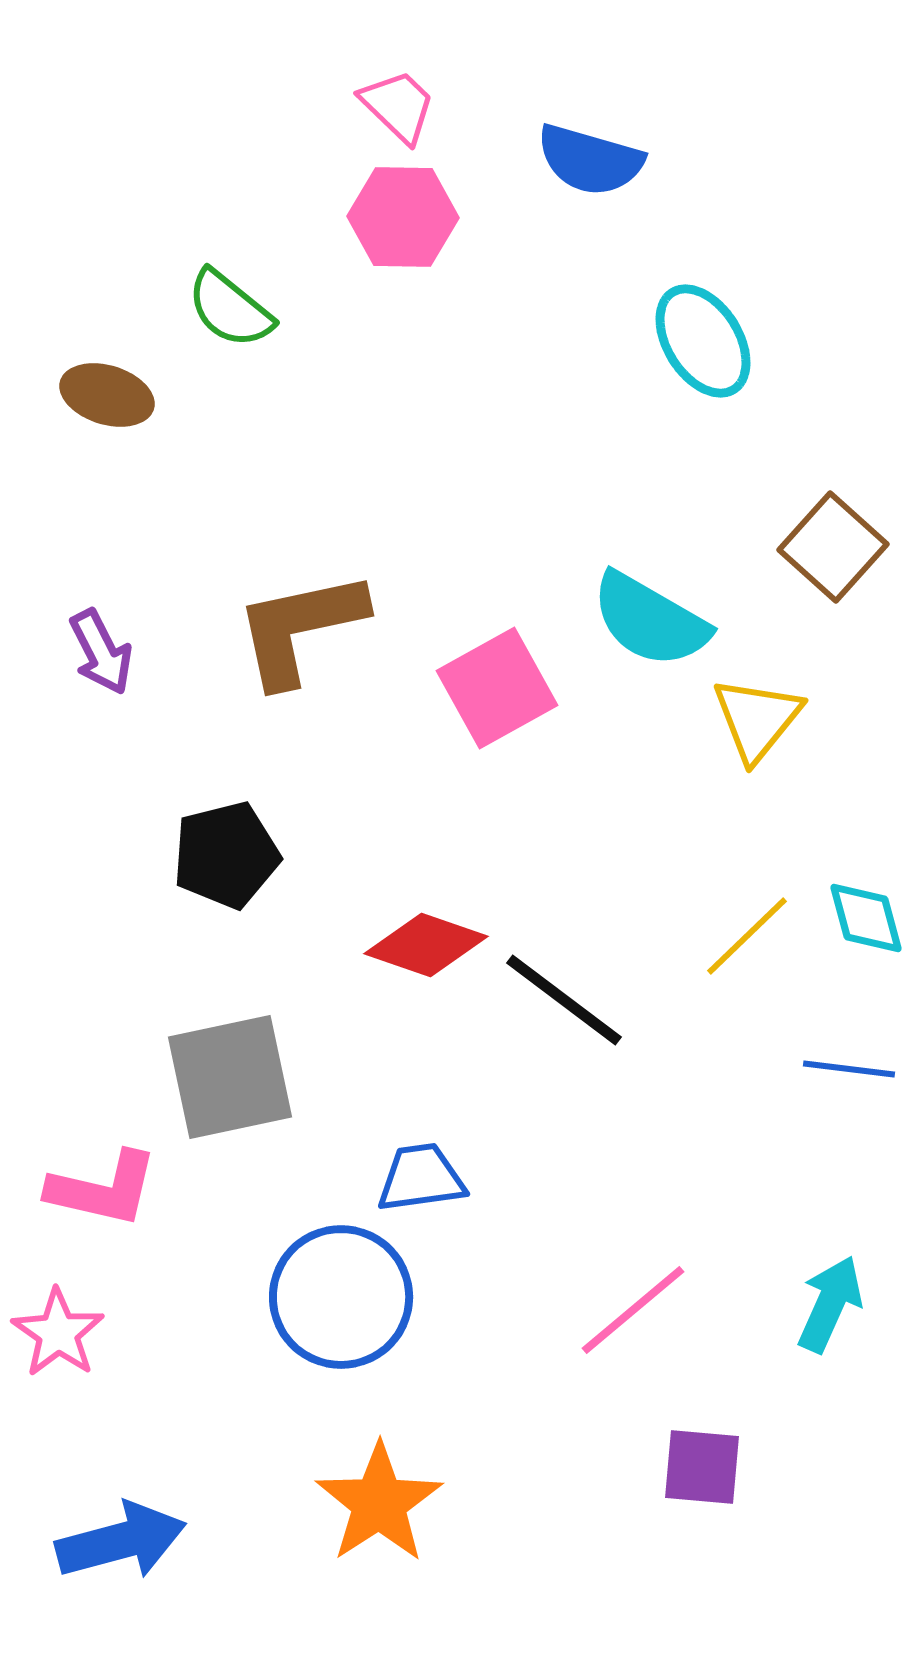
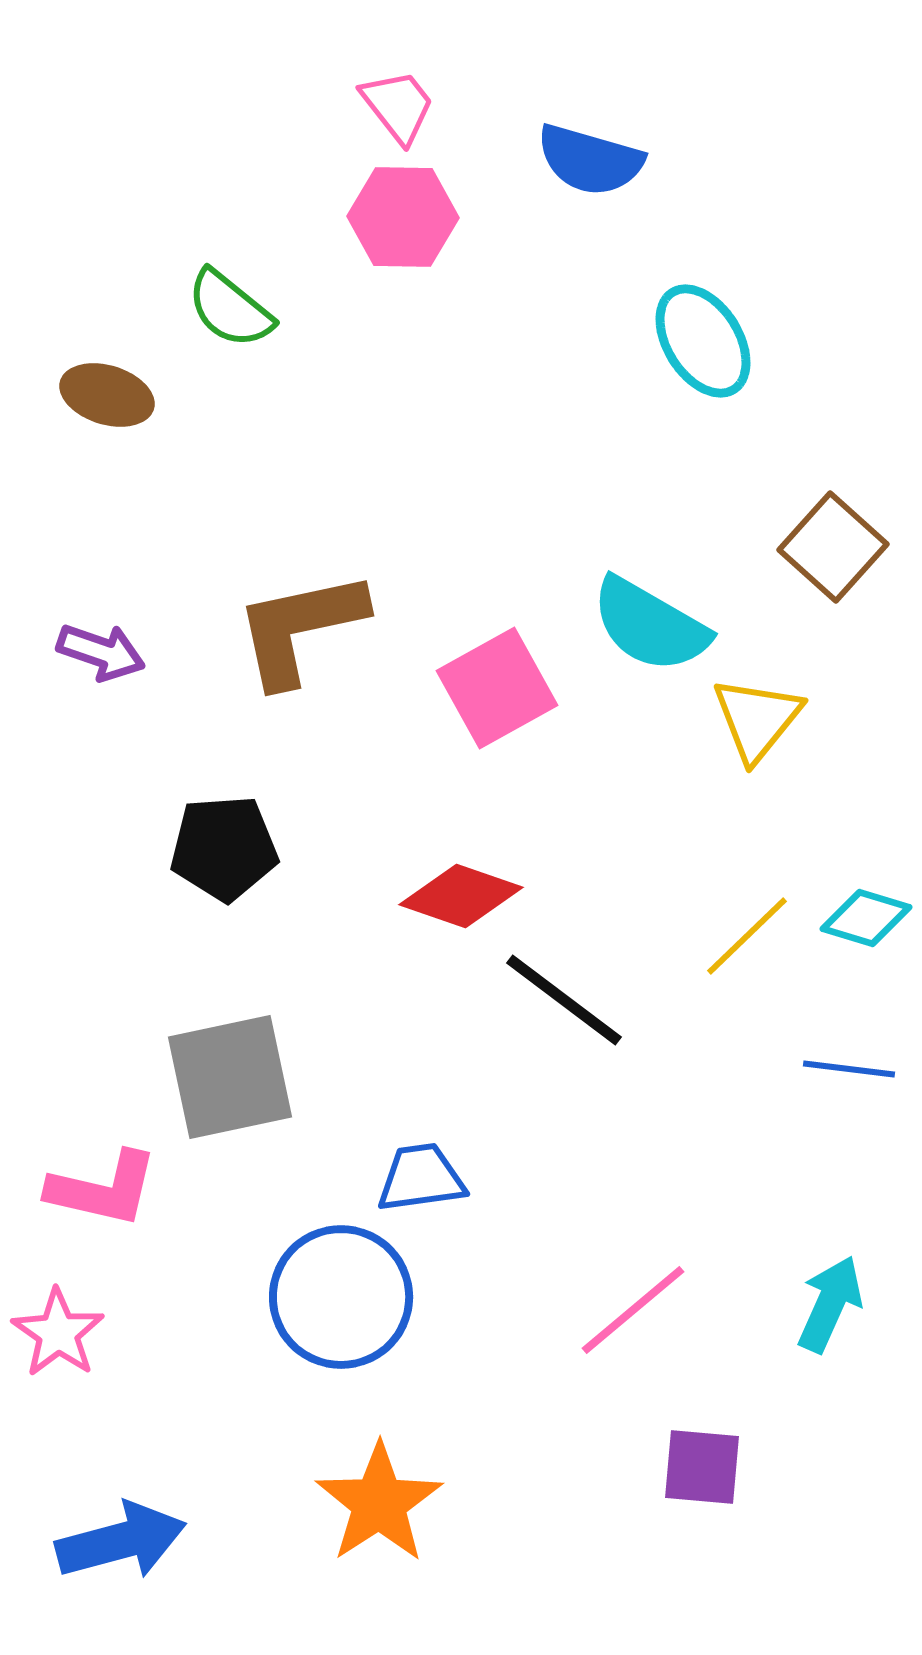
pink trapezoid: rotated 8 degrees clockwise
cyan semicircle: moved 5 px down
purple arrow: rotated 44 degrees counterclockwise
black pentagon: moved 2 px left, 7 px up; rotated 10 degrees clockwise
cyan diamond: rotated 58 degrees counterclockwise
red diamond: moved 35 px right, 49 px up
